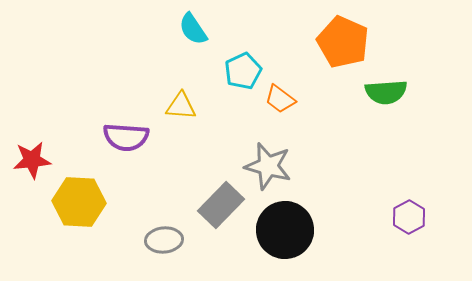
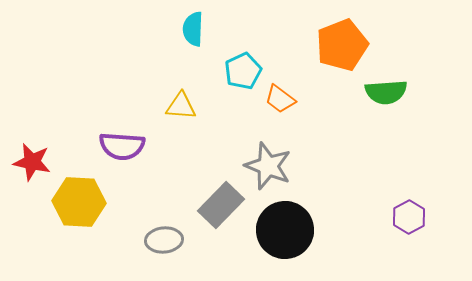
cyan semicircle: rotated 36 degrees clockwise
orange pentagon: moved 1 px left, 3 px down; rotated 27 degrees clockwise
purple semicircle: moved 4 px left, 9 px down
red star: moved 2 px down; rotated 18 degrees clockwise
gray star: rotated 6 degrees clockwise
